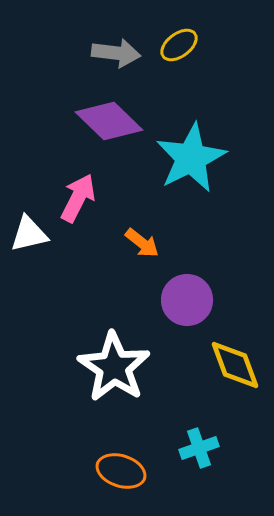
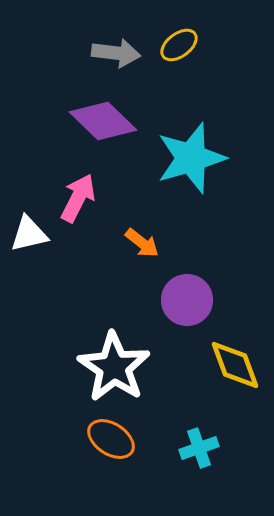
purple diamond: moved 6 px left
cyan star: rotated 10 degrees clockwise
orange ellipse: moved 10 px left, 32 px up; rotated 15 degrees clockwise
